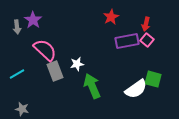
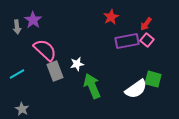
red arrow: rotated 24 degrees clockwise
gray star: rotated 16 degrees clockwise
